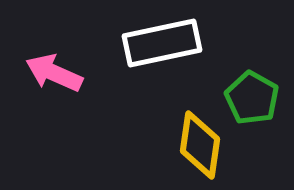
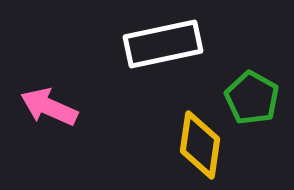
white rectangle: moved 1 px right, 1 px down
pink arrow: moved 5 px left, 34 px down
